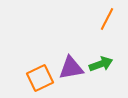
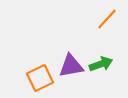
orange line: rotated 15 degrees clockwise
purple triangle: moved 2 px up
